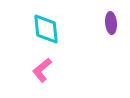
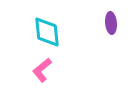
cyan diamond: moved 1 px right, 3 px down
